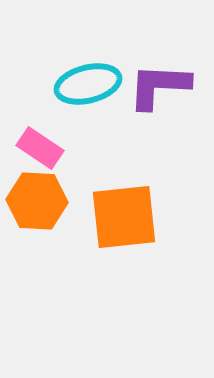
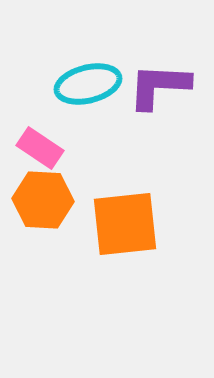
orange hexagon: moved 6 px right, 1 px up
orange square: moved 1 px right, 7 px down
